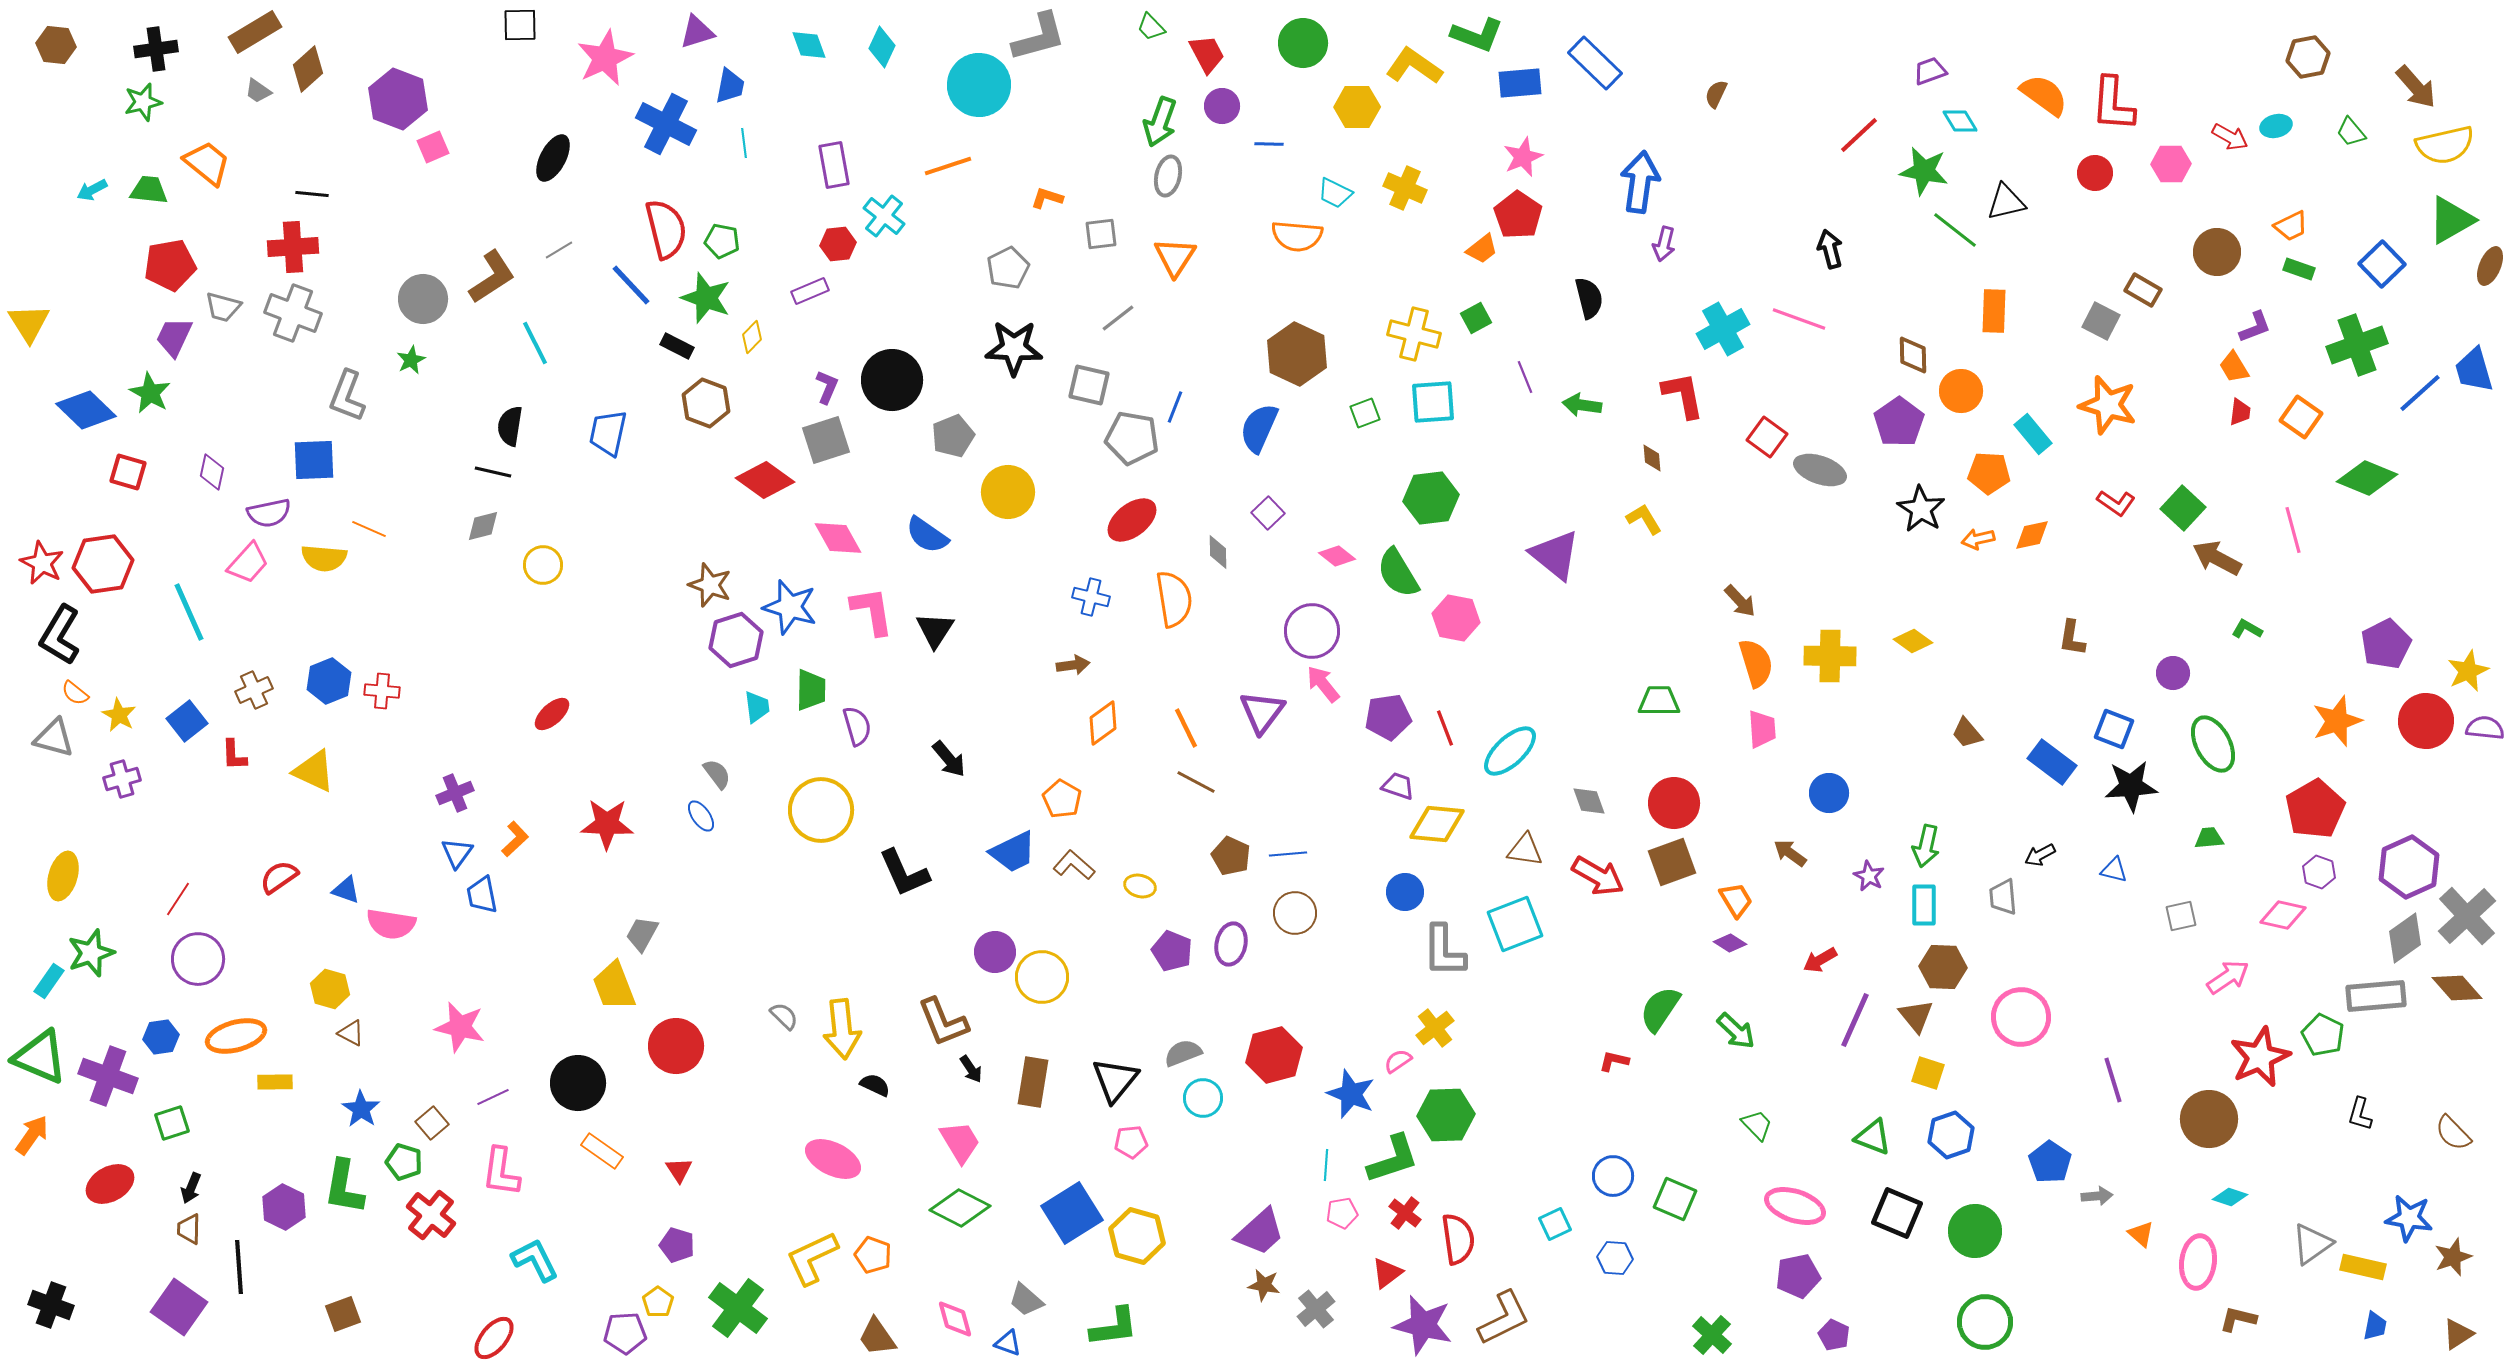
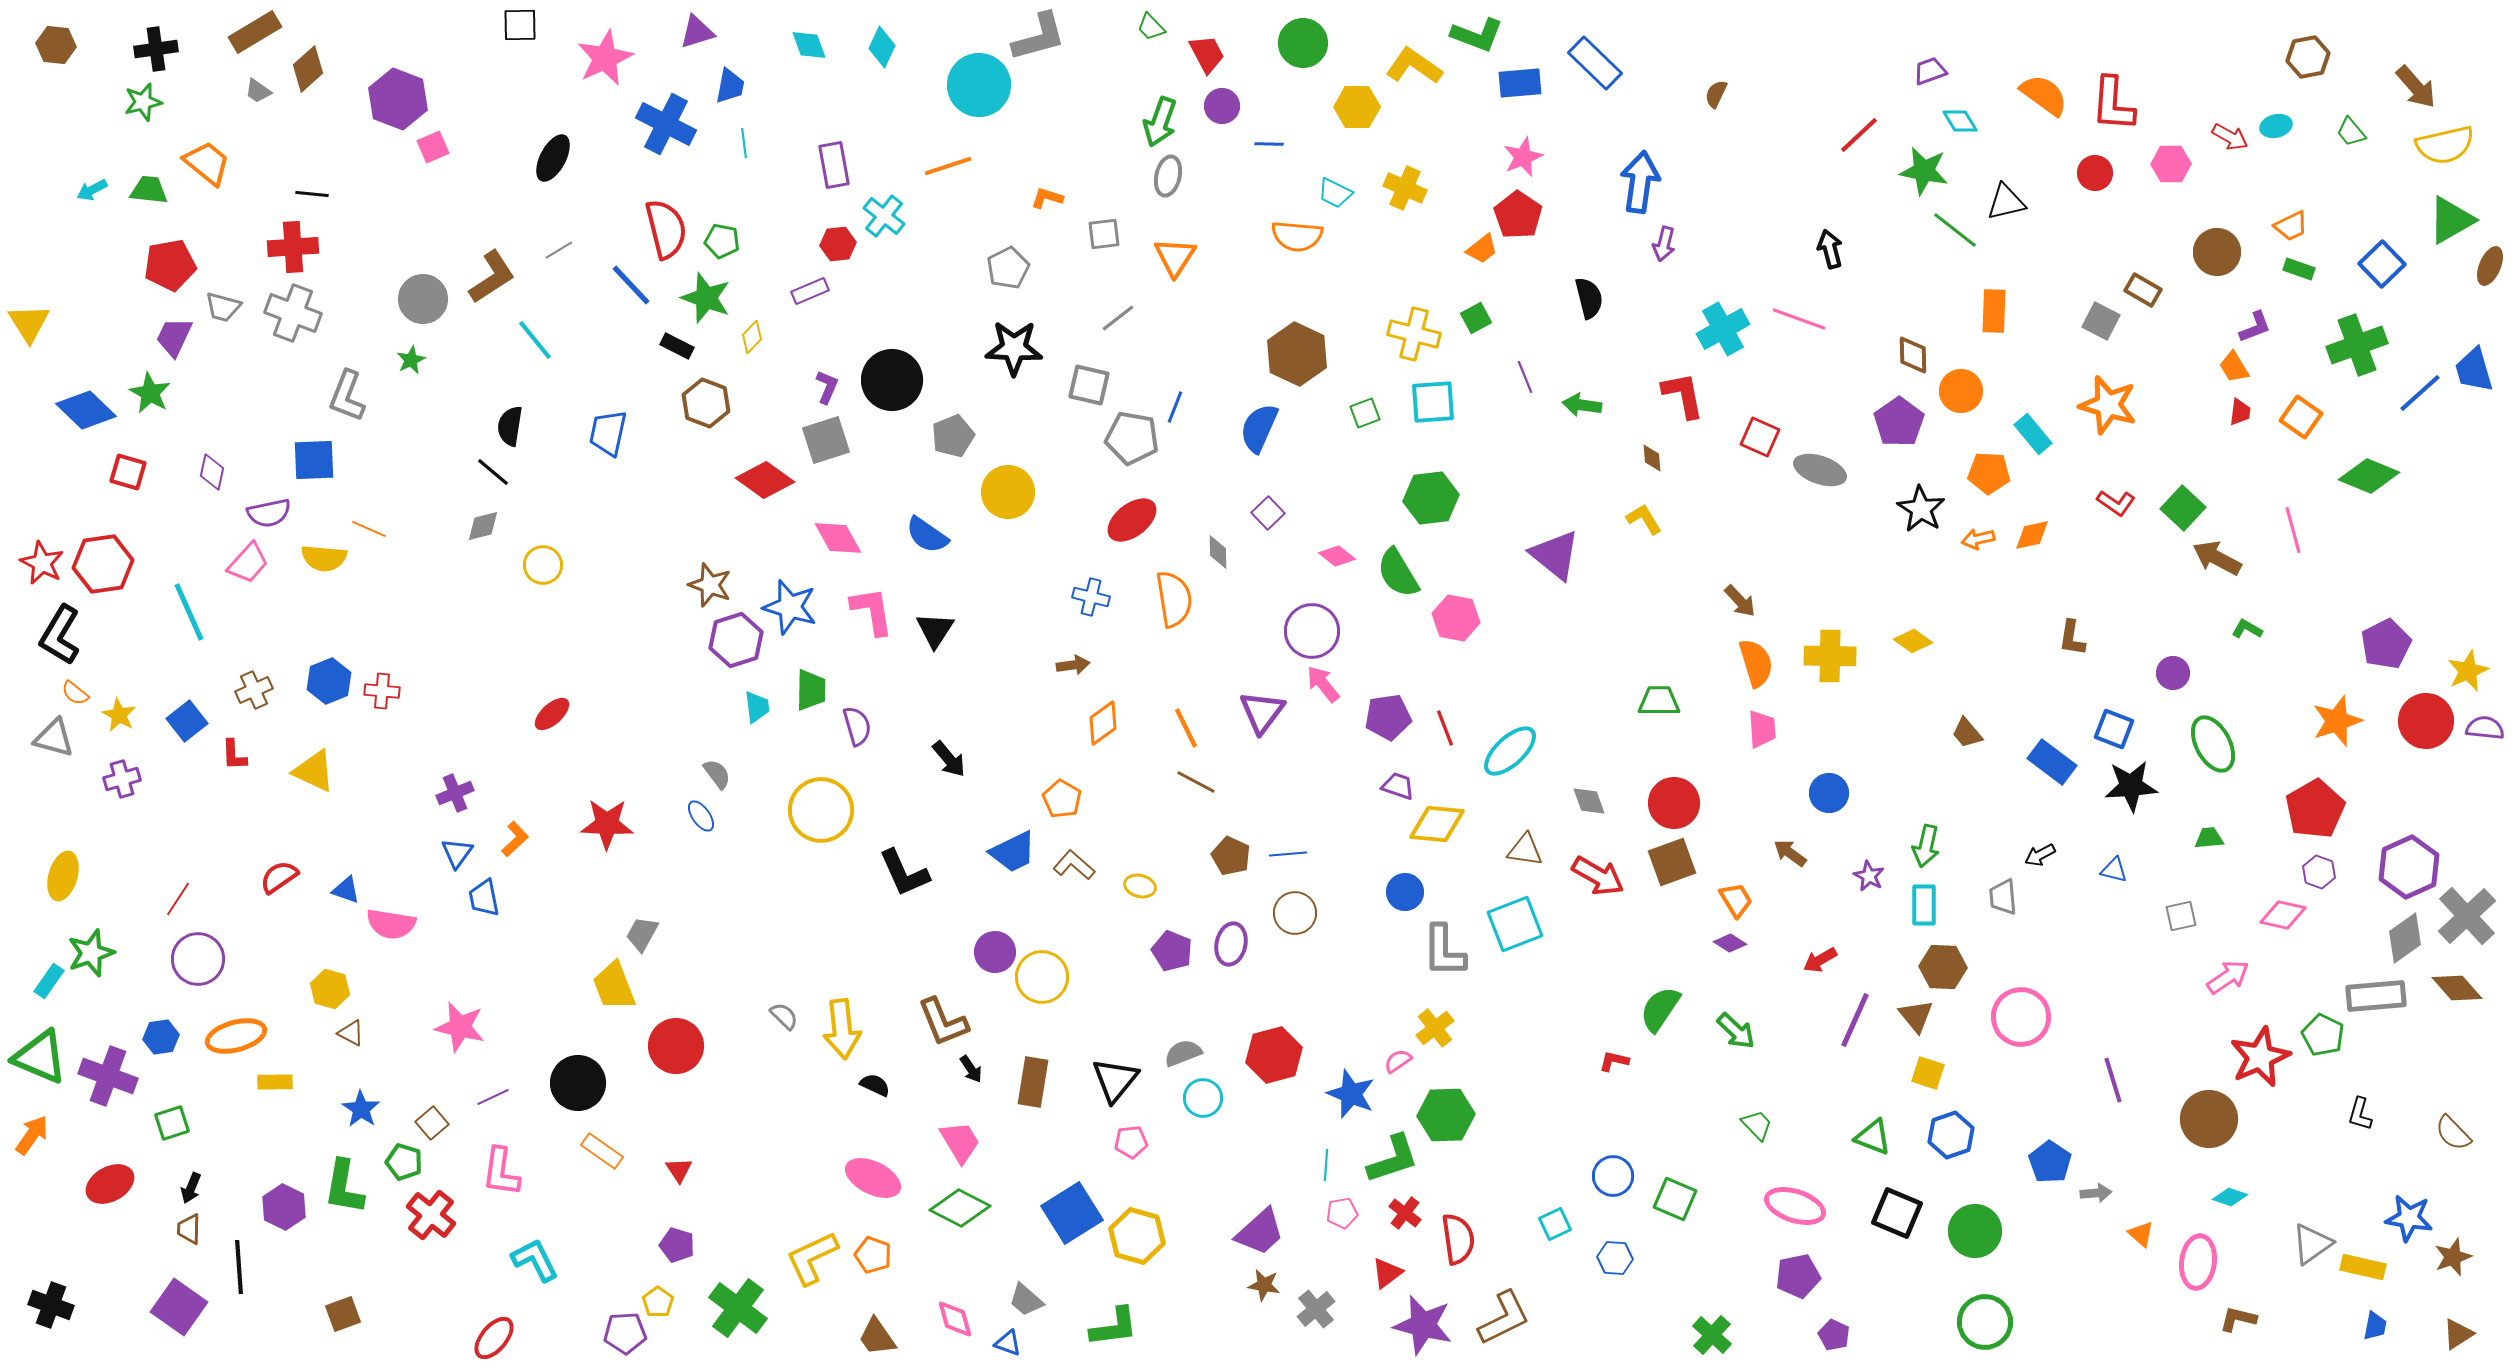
gray square at (1101, 234): moved 3 px right
cyan line at (535, 343): moved 3 px up; rotated 12 degrees counterclockwise
red square at (1767, 437): moved 7 px left; rotated 12 degrees counterclockwise
black line at (493, 472): rotated 27 degrees clockwise
green diamond at (2367, 478): moved 2 px right, 2 px up
blue trapezoid at (482, 895): moved 2 px right, 3 px down
pink ellipse at (833, 1159): moved 40 px right, 19 px down
gray arrow at (2097, 1196): moved 1 px left, 3 px up
